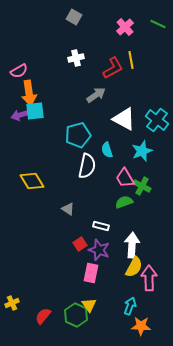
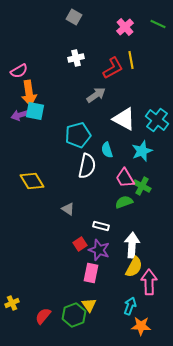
cyan square: rotated 18 degrees clockwise
pink arrow: moved 4 px down
green hexagon: moved 2 px left; rotated 15 degrees clockwise
